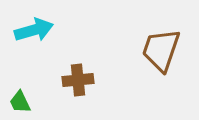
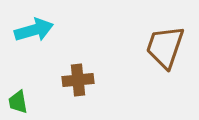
brown trapezoid: moved 4 px right, 3 px up
green trapezoid: moved 2 px left; rotated 15 degrees clockwise
